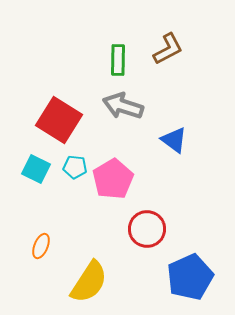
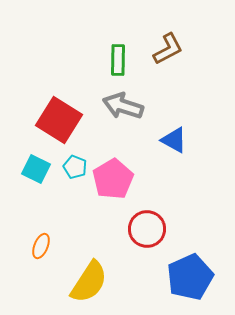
blue triangle: rotated 8 degrees counterclockwise
cyan pentagon: rotated 15 degrees clockwise
